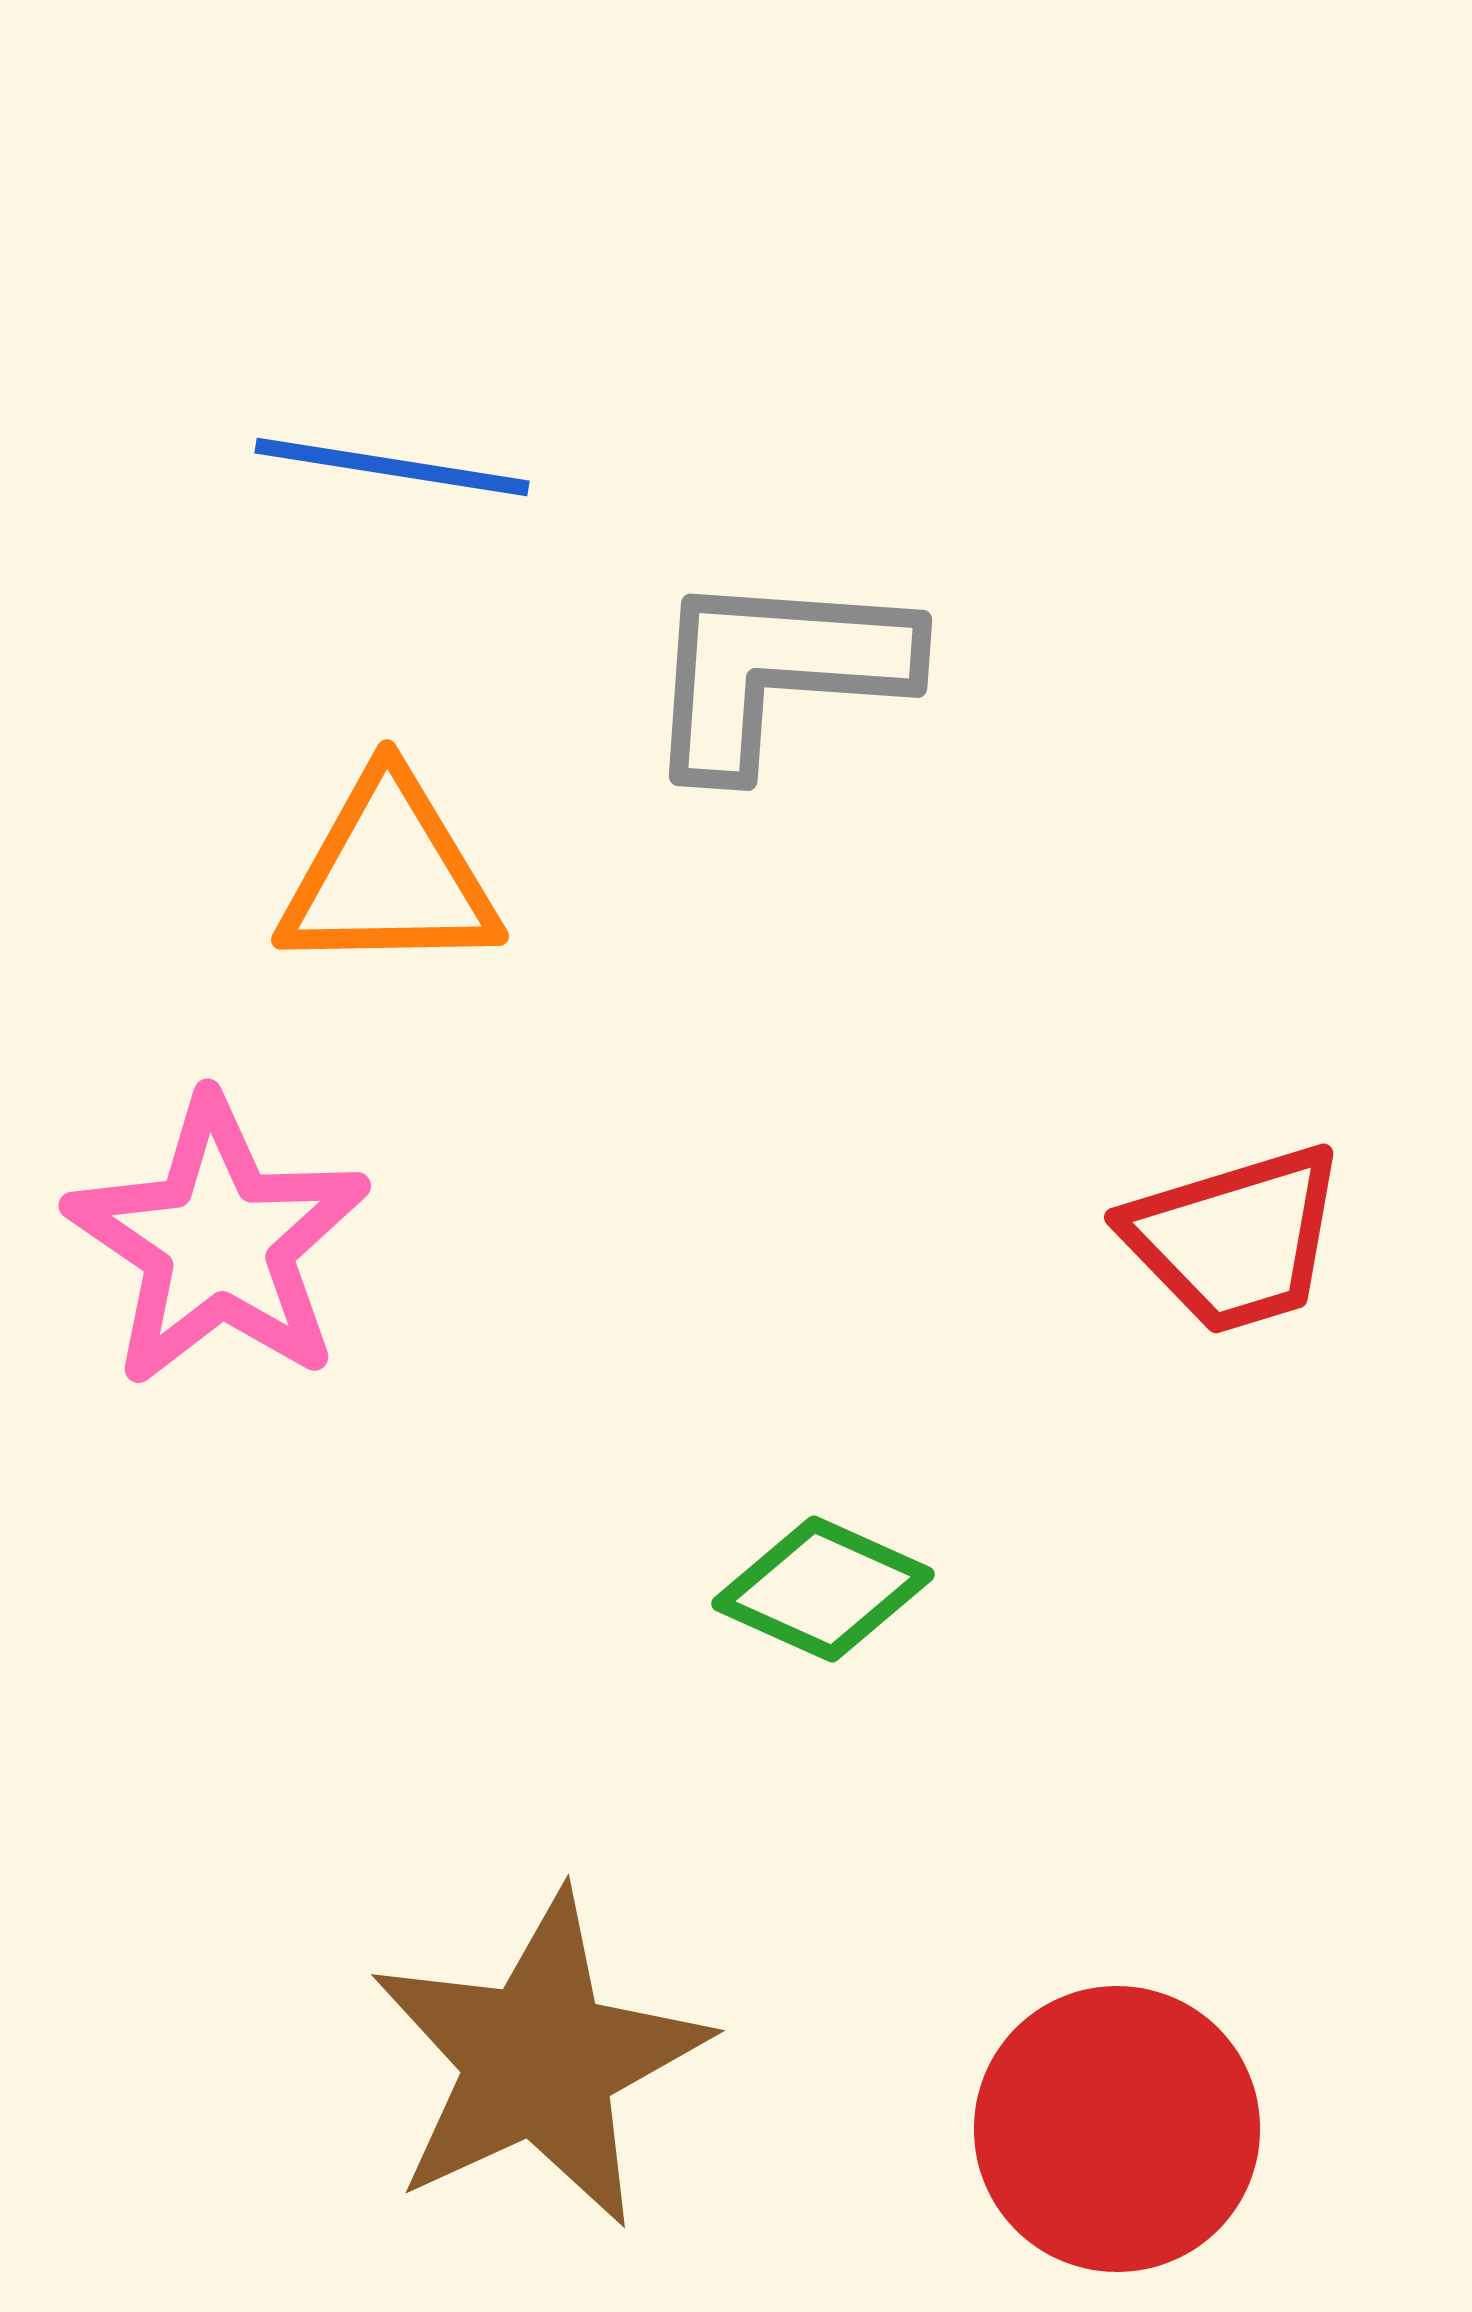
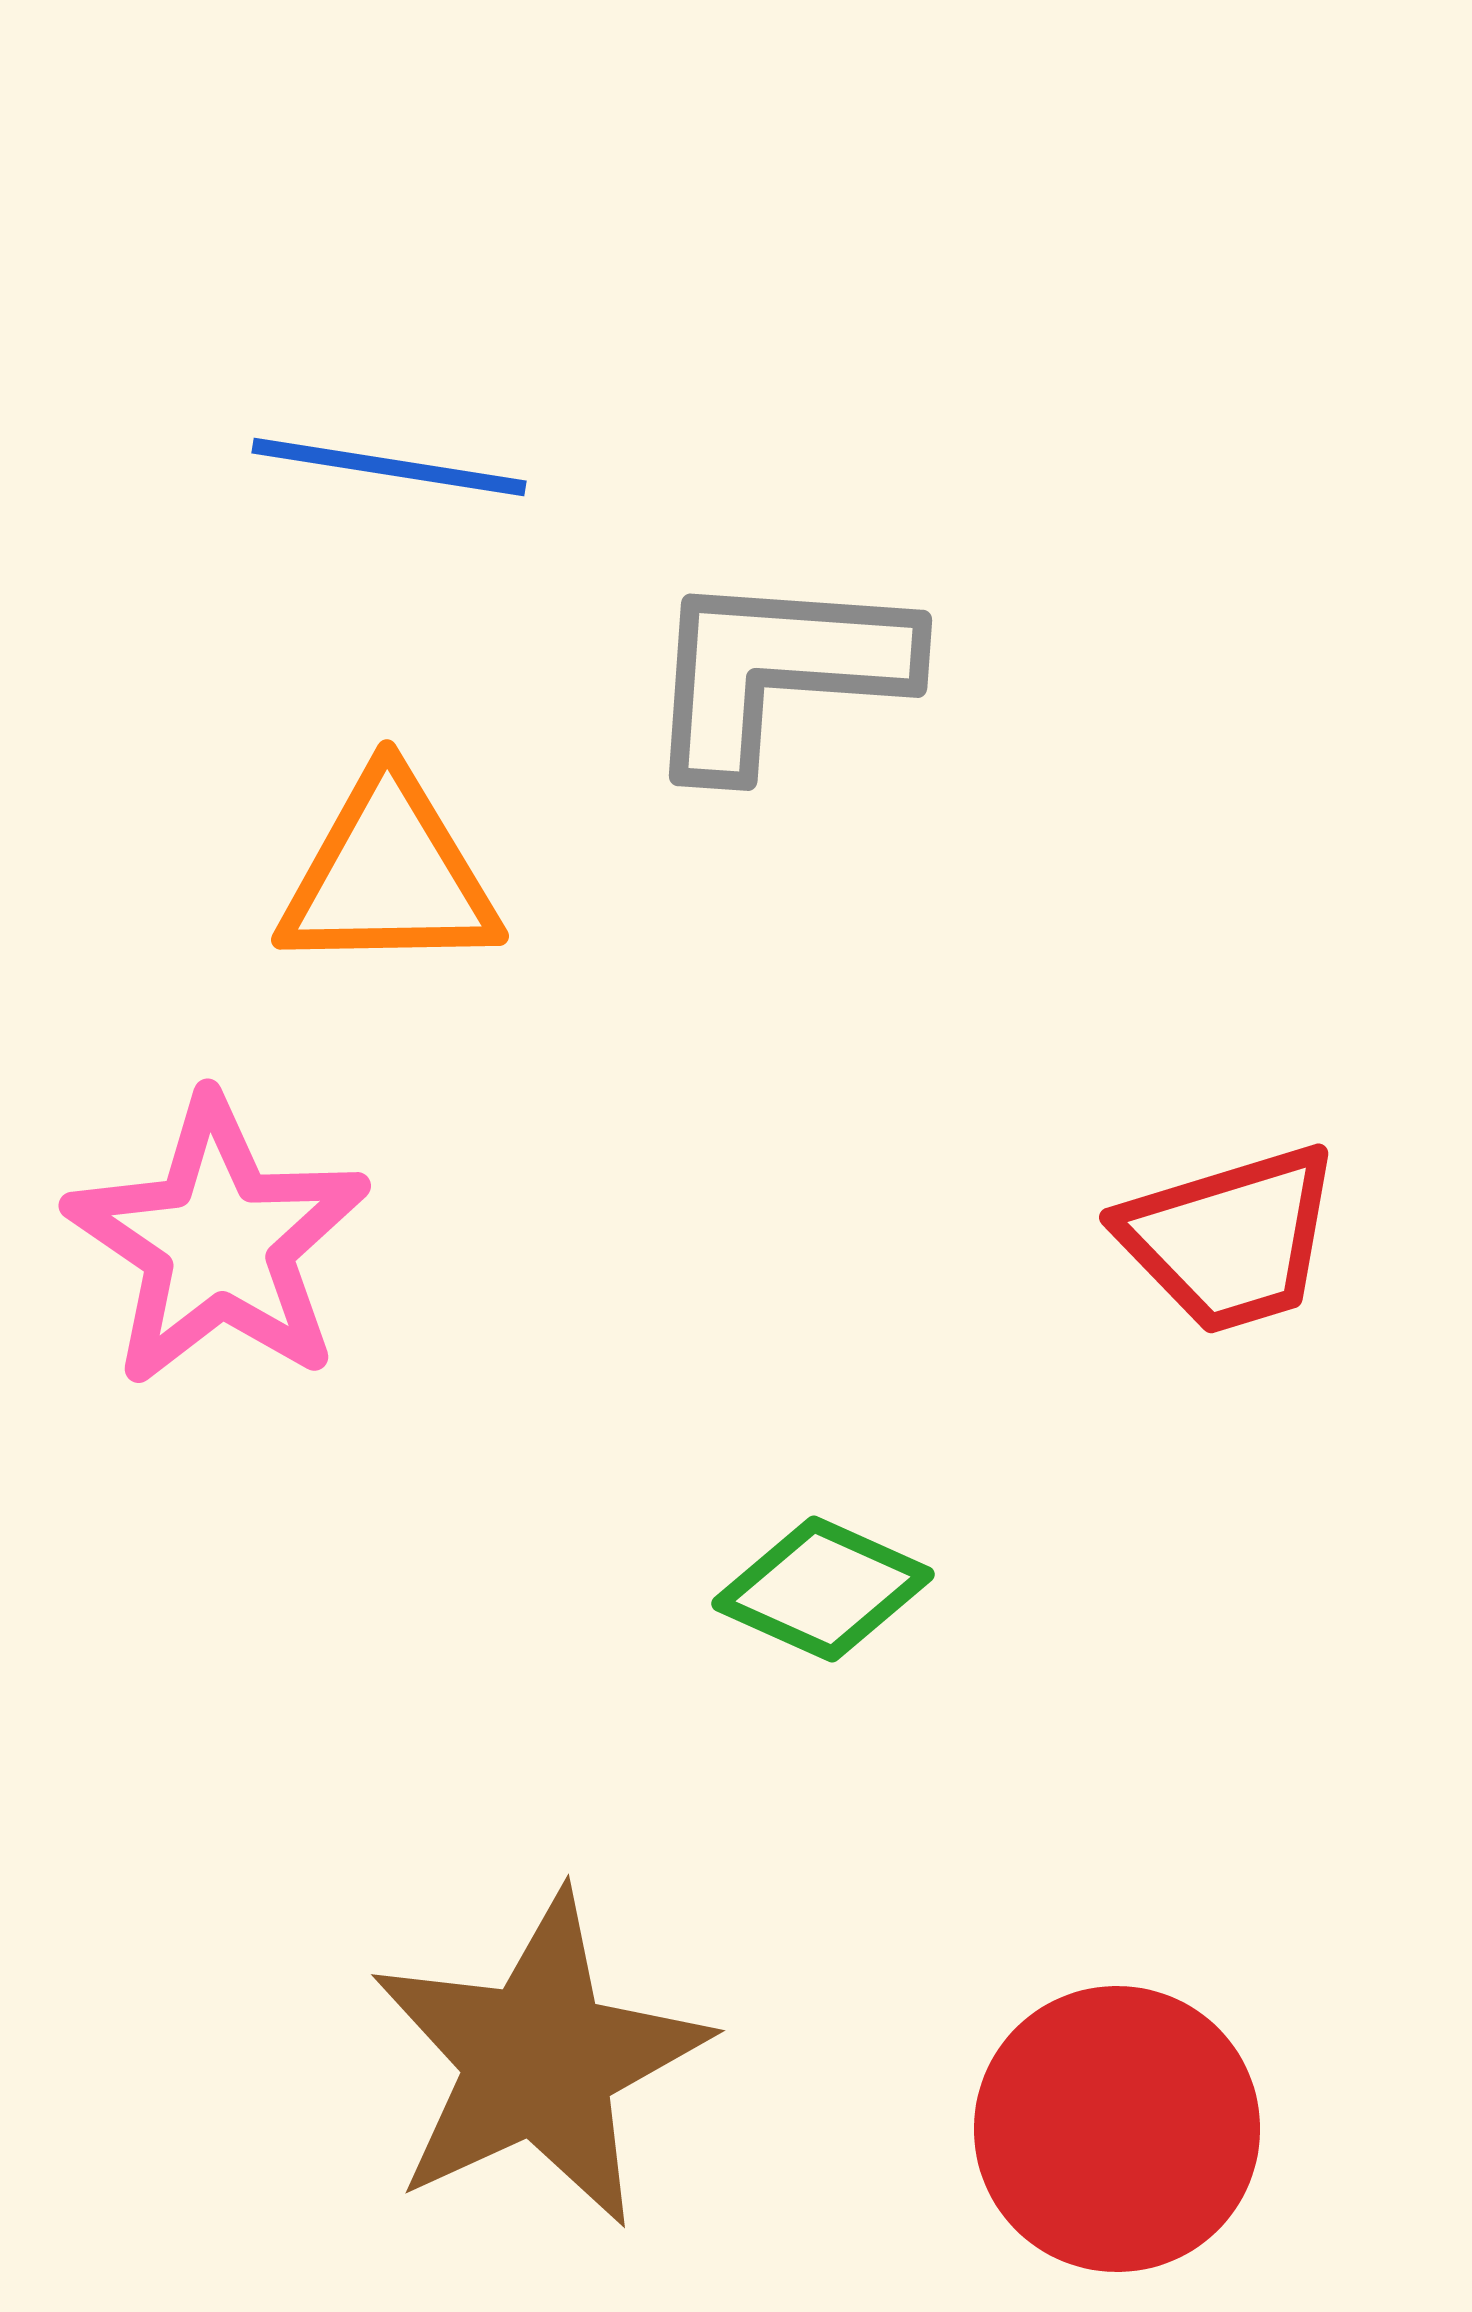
blue line: moved 3 px left
red trapezoid: moved 5 px left
